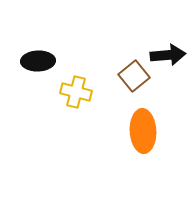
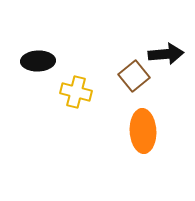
black arrow: moved 2 px left, 1 px up
